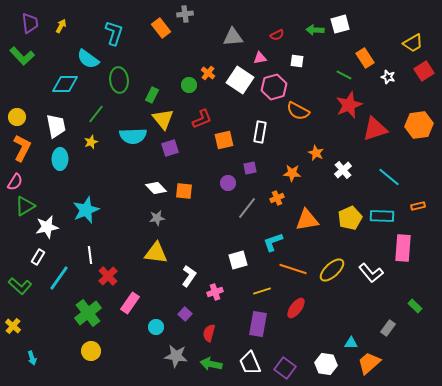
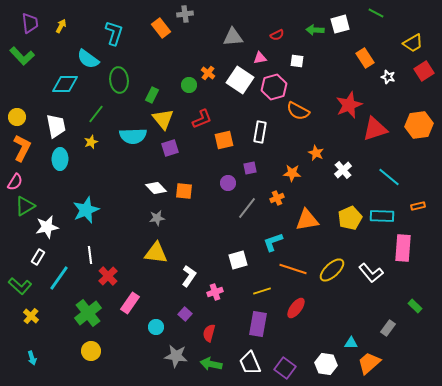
green line at (344, 75): moved 32 px right, 62 px up
yellow cross at (13, 326): moved 18 px right, 10 px up
